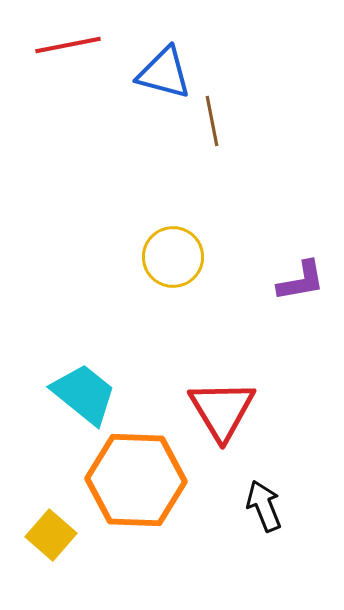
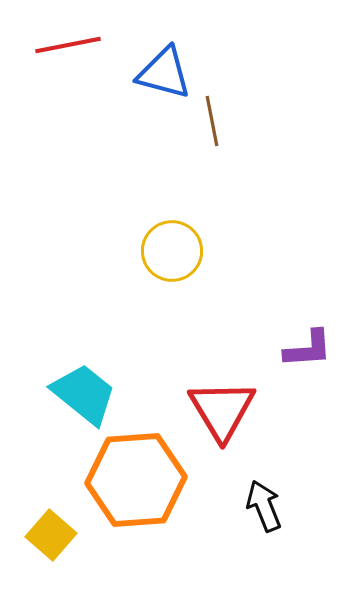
yellow circle: moved 1 px left, 6 px up
purple L-shape: moved 7 px right, 68 px down; rotated 6 degrees clockwise
orange hexagon: rotated 6 degrees counterclockwise
